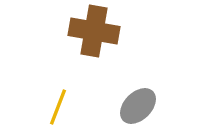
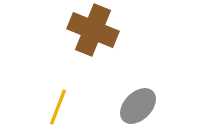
brown cross: moved 1 px left, 1 px up; rotated 12 degrees clockwise
